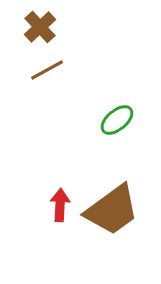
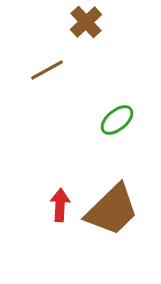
brown cross: moved 46 px right, 5 px up
brown trapezoid: rotated 8 degrees counterclockwise
